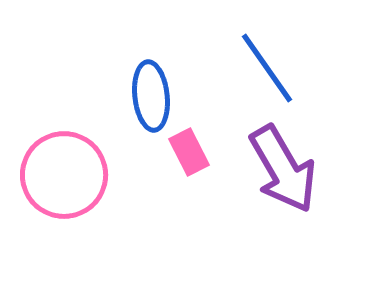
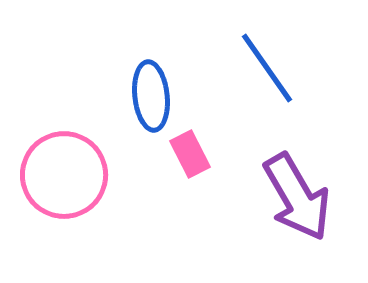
pink rectangle: moved 1 px right, 2 px down
purple arrow: moved 14 px right, 28 px down
